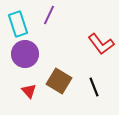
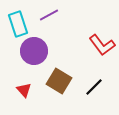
purple line: rotated 36 degrees clockwise
red L-shape: moved 1 px right, 1 px down
purple circle: moved 9 px right, 3 px up
black line: rotated 66 degrees clockwise
red triangle: moved 5 px left, 1 px up
